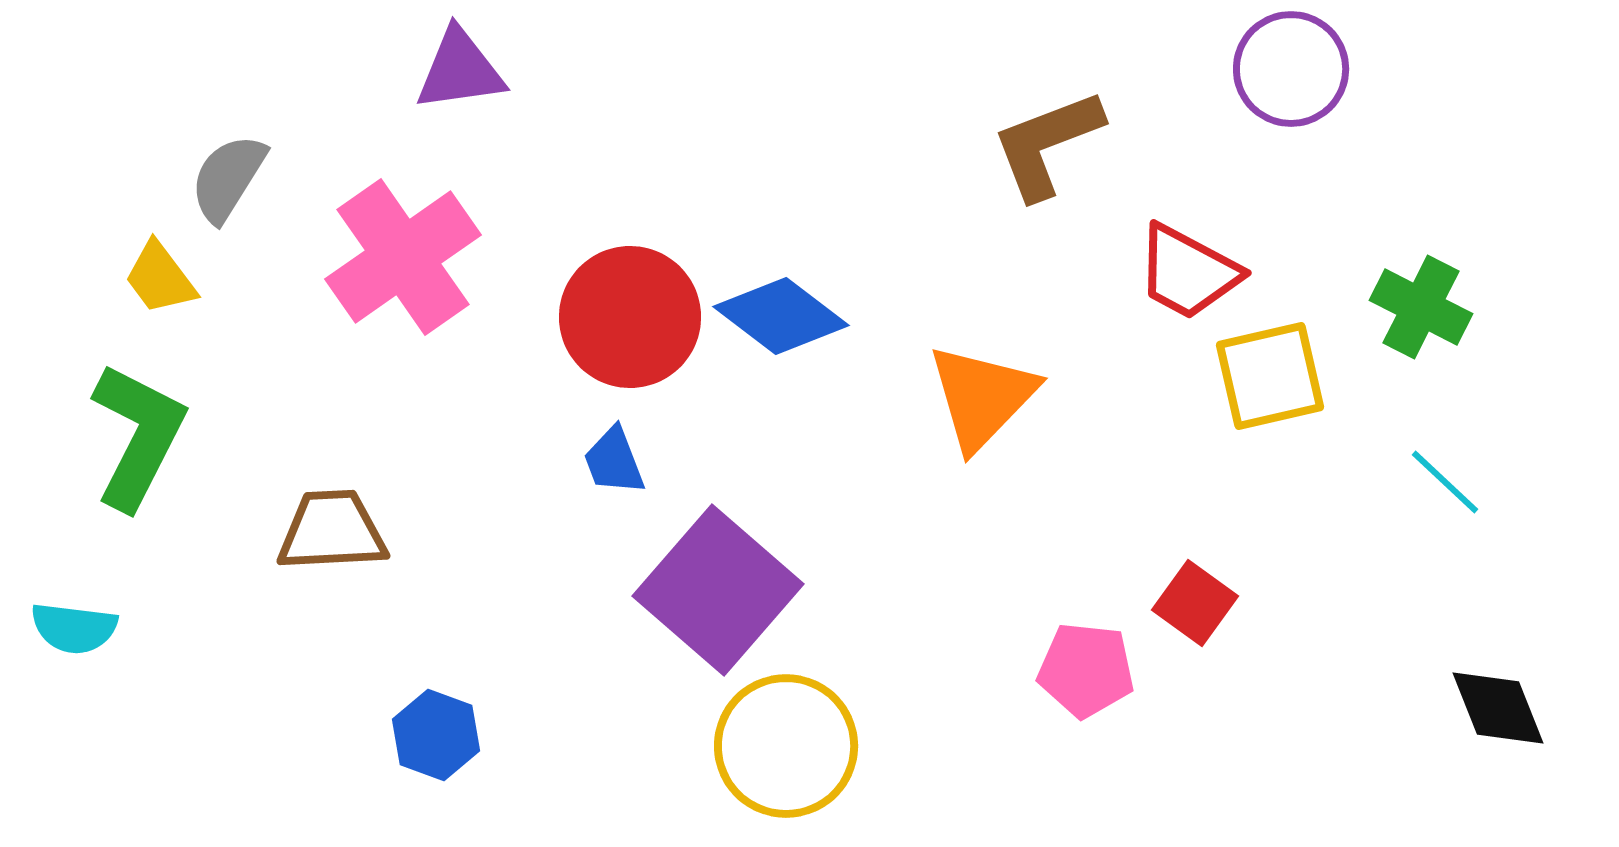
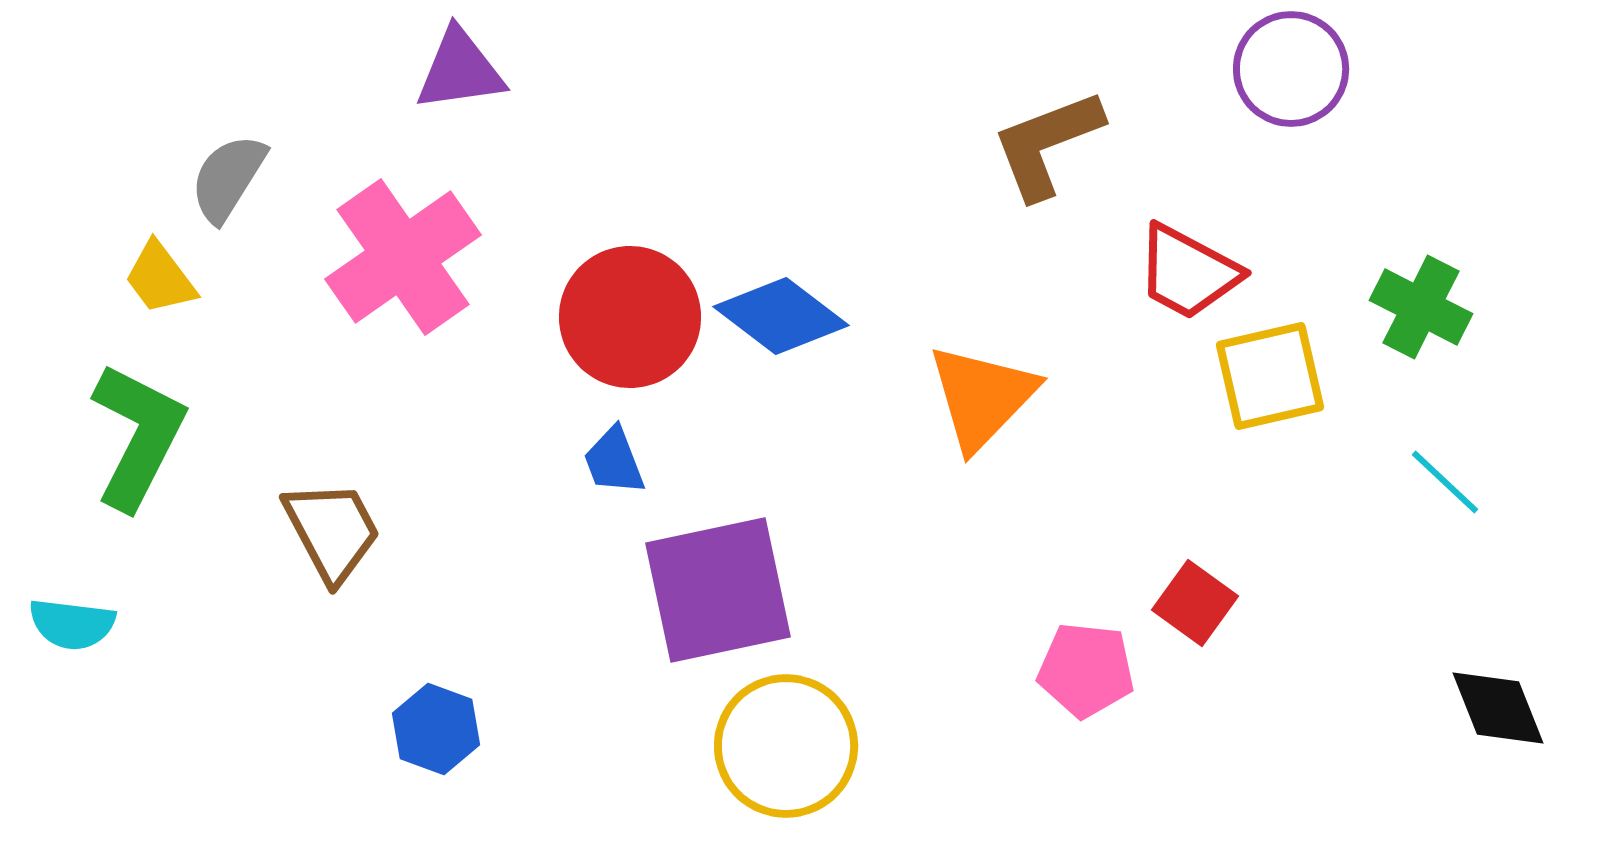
brown trapezoid: rotated 65 degrees clockwise
purple square: rotated 37 degrees clockwise
cyan semicircle: moved 2 px left, 4 px up
blue hexagon: moved 6 px up
